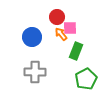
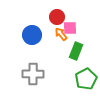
blue circle: moved 2 px up
gray cross: moved 2 px left, 2 px down
